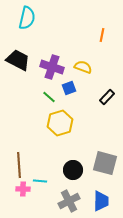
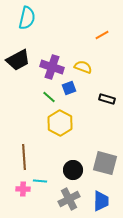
orange line: rotated 48 degrees clockwise
black trapezoid: rotated 125 degrees clockwise
black rectangle: moved 2 px down; rotated 63 degrees clockwise
yellow hexagon: rotated 15 degrees counterclockwise
brown line: moved 5 px right, 8 px up
gray cross: moved 2 px up
